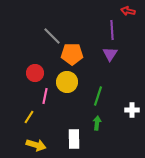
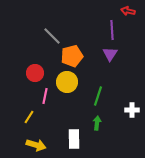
orange pentagon: moved 2 px down; rotated 15 degrees counterclockwise
